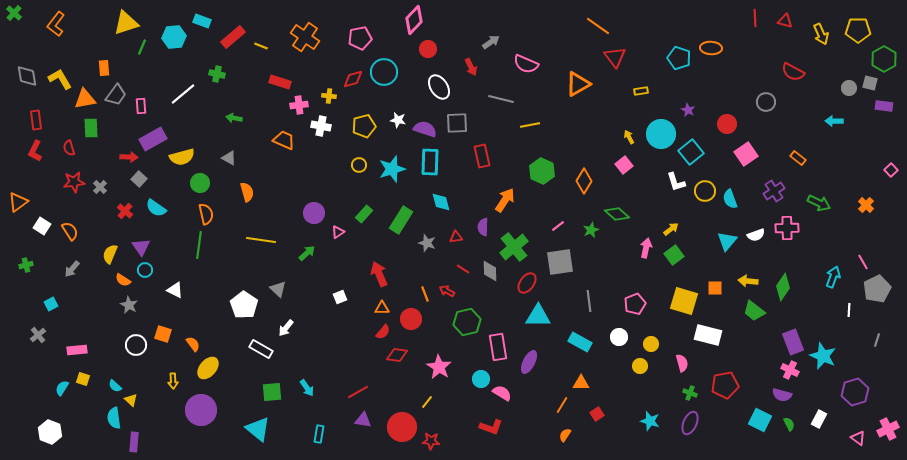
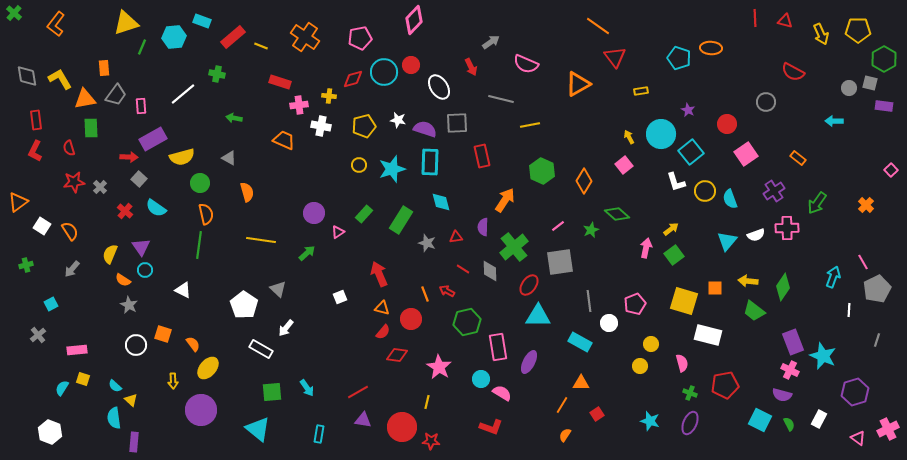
red circle at (428, 49): moved 17 px left, 16 px down
green arrow at (819, 203): moved 2 px left; rotated 100 degrees clockwise
red ellipse at (527, 283): moved 2 px right, 2 px down
white triangle at (175, 290): moved 8 px right
orange triangle at (382, 308): rotated 14 degrees clockwise
white circle at (619, 337): moved 10 px left, 14 px up
yellow line at (427, 402): rotated 24 degrees counterclockwise
